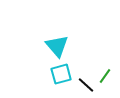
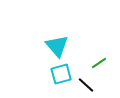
green line: moved 6 px left, 13 px up; rotated 21 degrees clockwise
